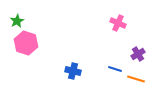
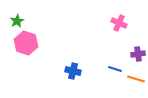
pink cross: moved 1 px right
purple cross: rotated 24 degrees clockwise
